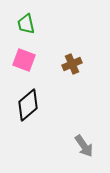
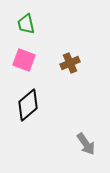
brown cross: moved 2 px left, 1 px up
gray arrow: moved 2 px right, 2 px up
